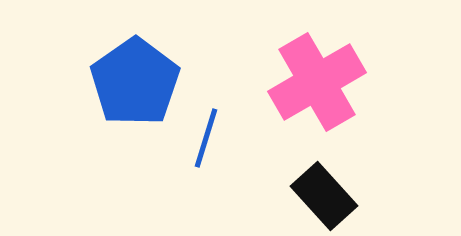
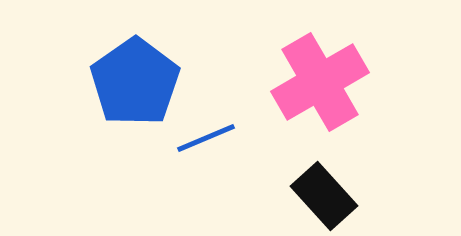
pink cross: moved 3 px right
blue line: rotated 50 degrees clockwise
